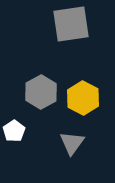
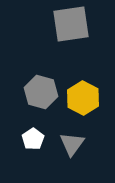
gray hexagon: rotated 16 degrees counterclockwise
white pentagon: moved 19 px right, 8 px down
gray triangle: moved 1 px down
